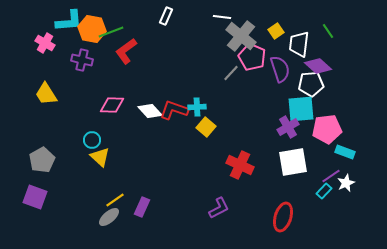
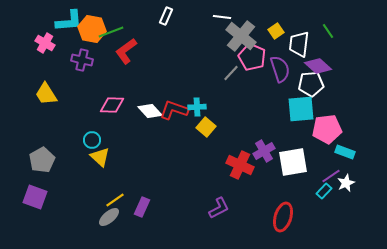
purple cross at (288, 127): moved 24 px left, 24 px down
